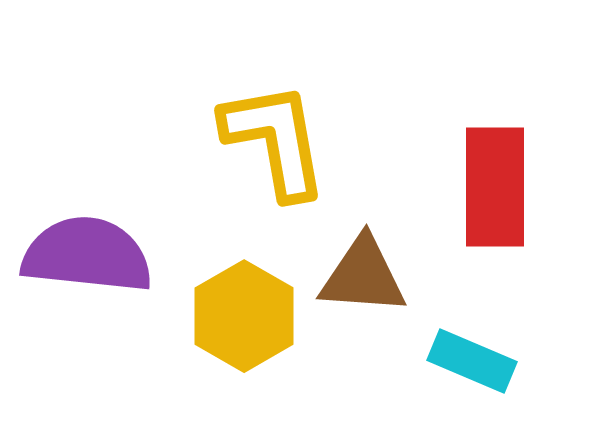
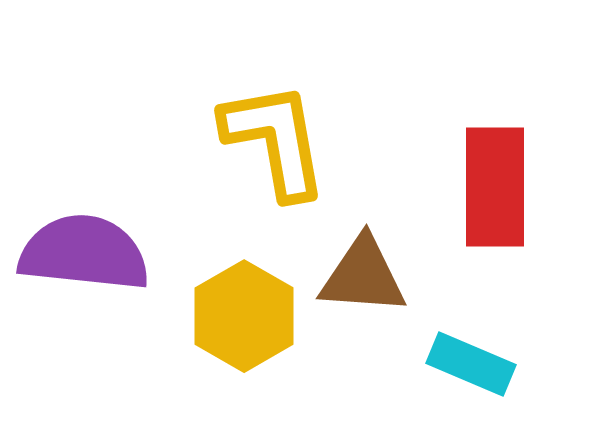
purple semicircle: moved 3 px left, 2 px up
cyan rectangle: moved 1 px left, 3 px down
